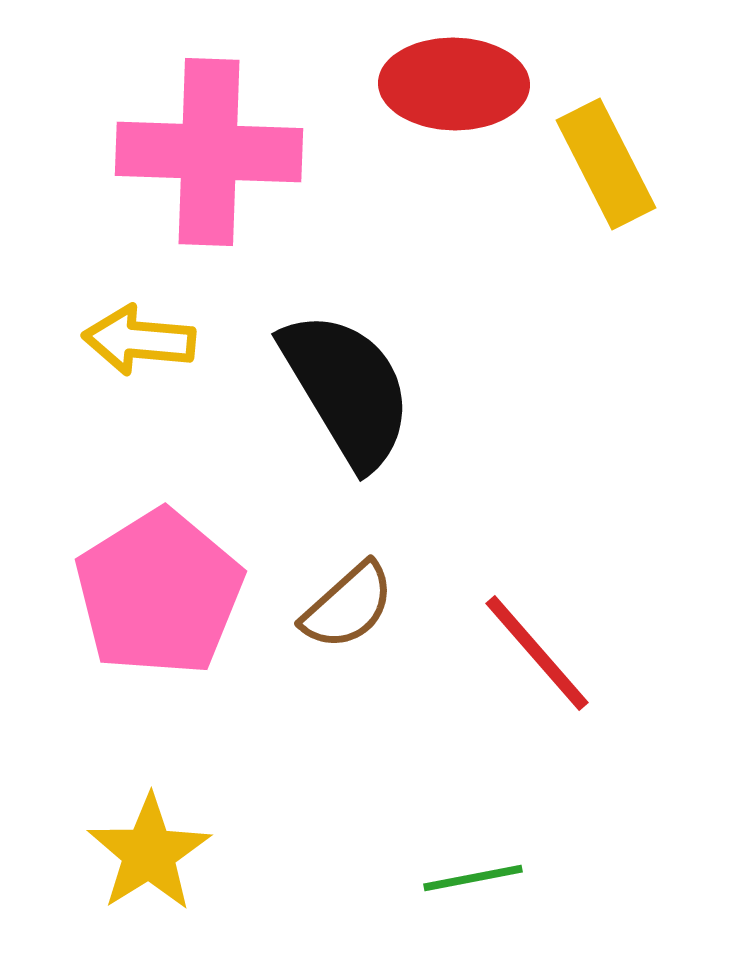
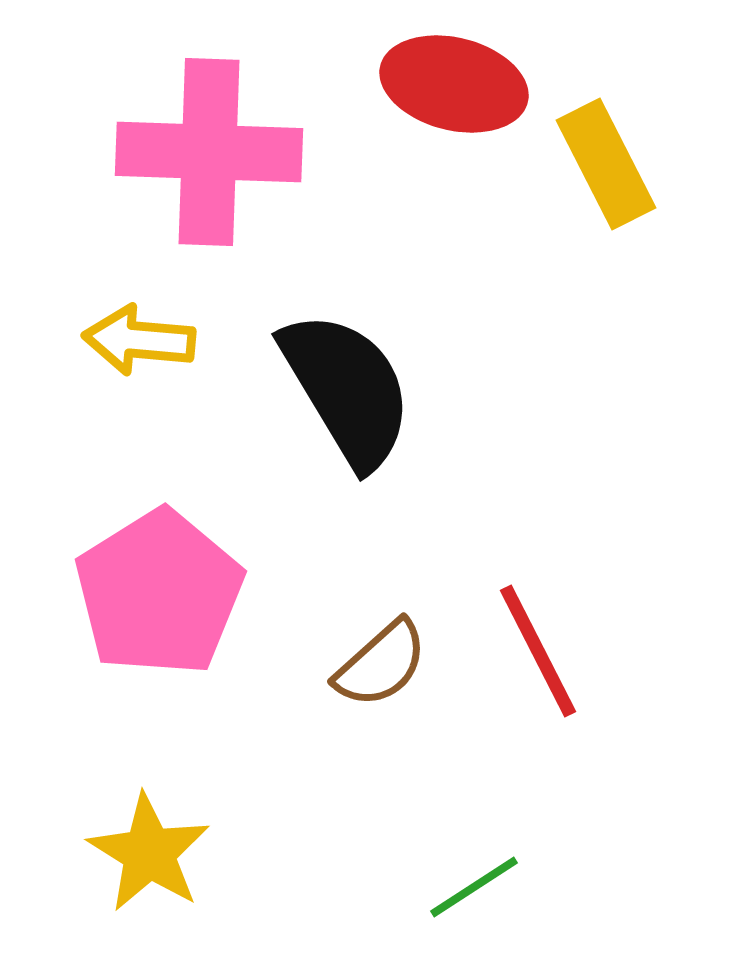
red ellipse: rotated 13 degrees clockwise
brown semicircle: moved 33 px right, 58 px down
red line: moved 1 px right, 2 px up; rotated 14 degrees clockwise
yellow star: rotated 8 degrees counterclockwise
green line: moved 1 px right, 9 px down; rotated 22 degrees counterclockwise
